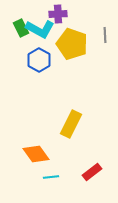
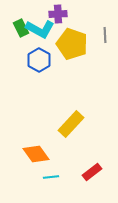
yellow rectangle: rotated 16 degrees clockwise
